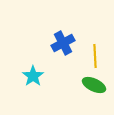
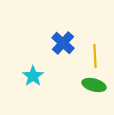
blue cross: rotated 20 degrees counterclockwise
green ellipse: rotated 10 degrees counterclockwise
